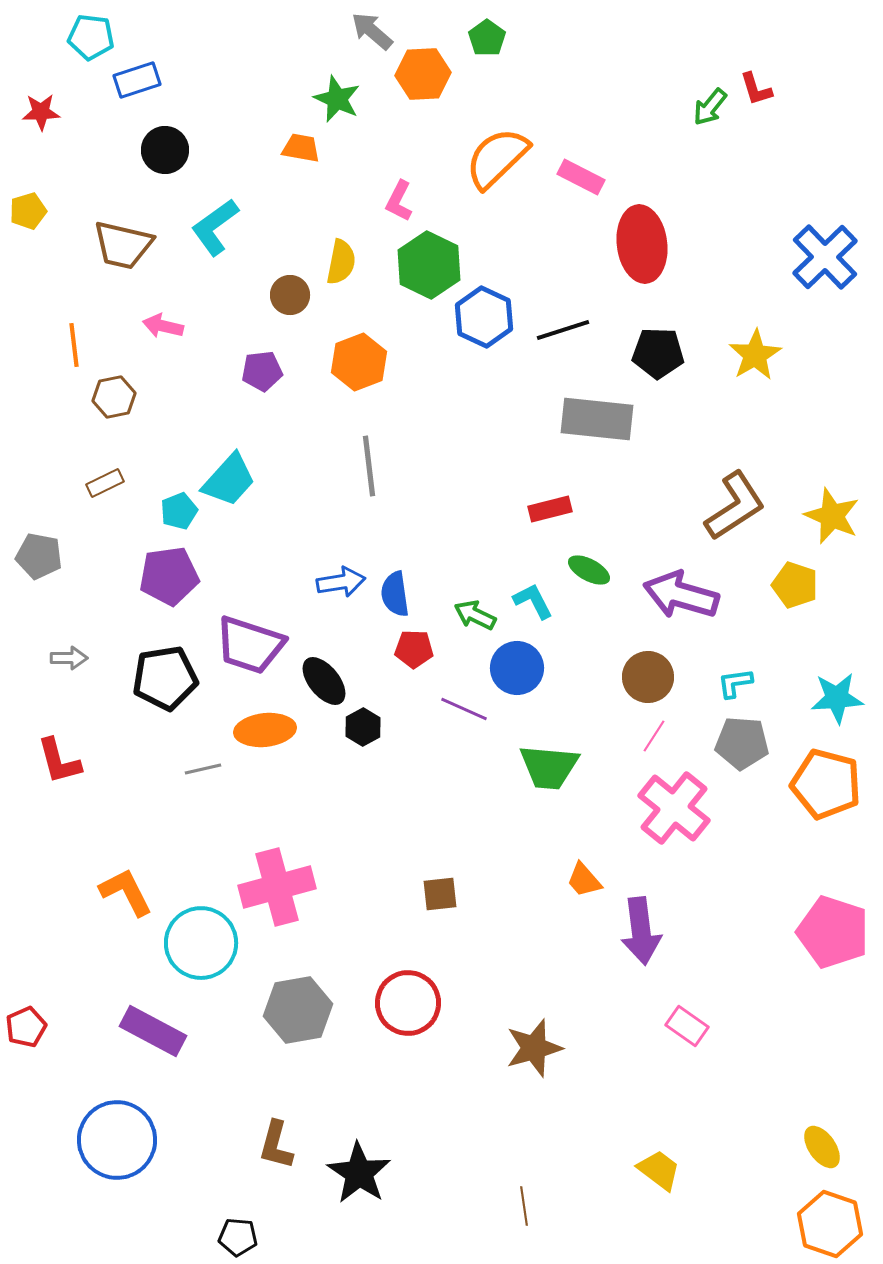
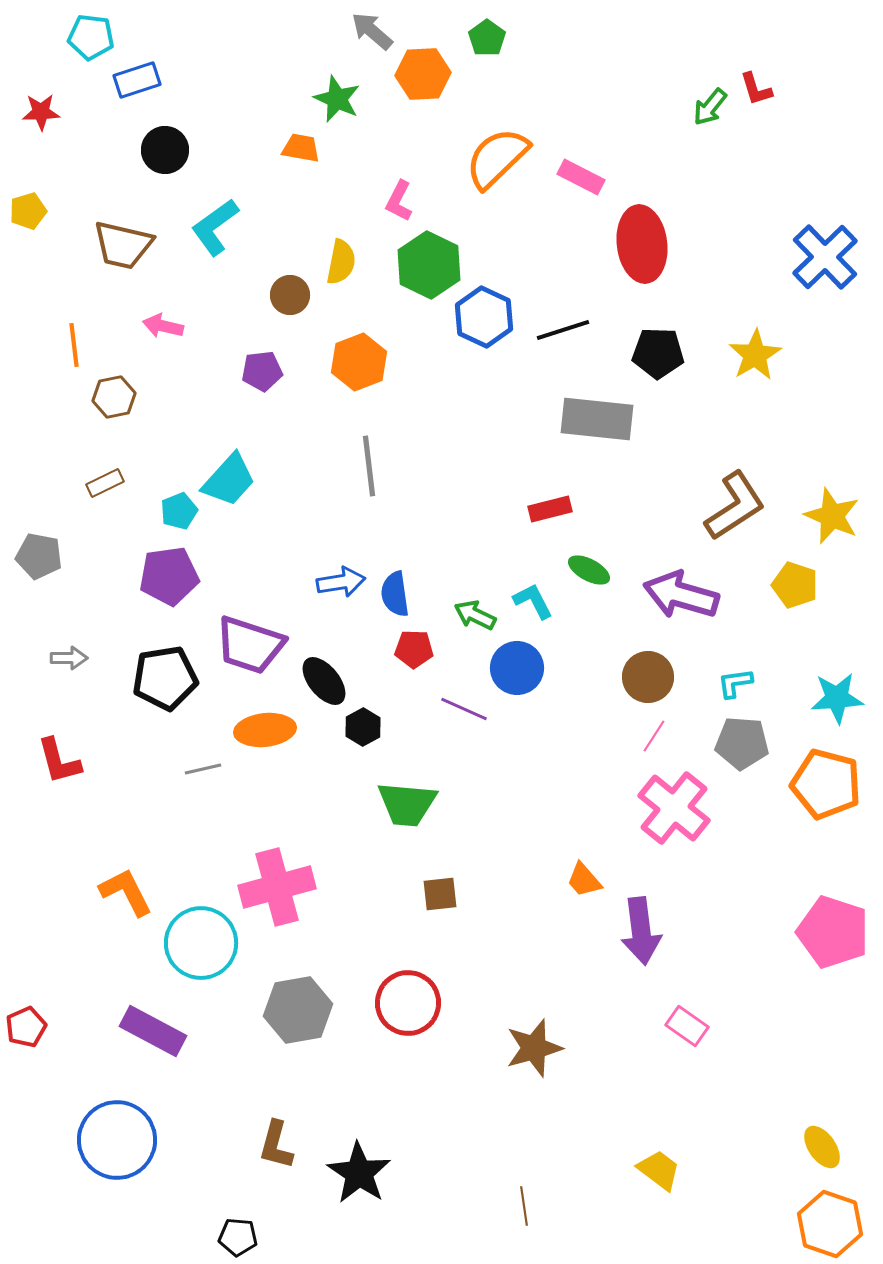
green trapezoid at (549, 767): moved 142 px left, 37 px down
